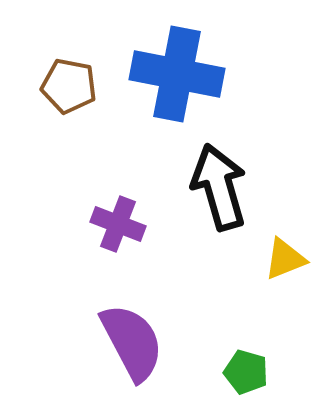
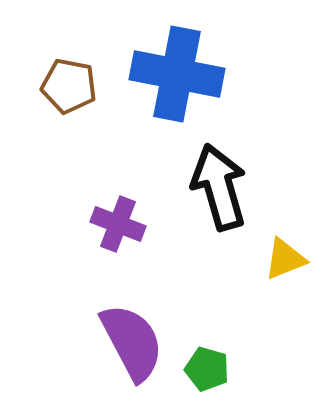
green pentagon: moved 39 px left, 3 px up
